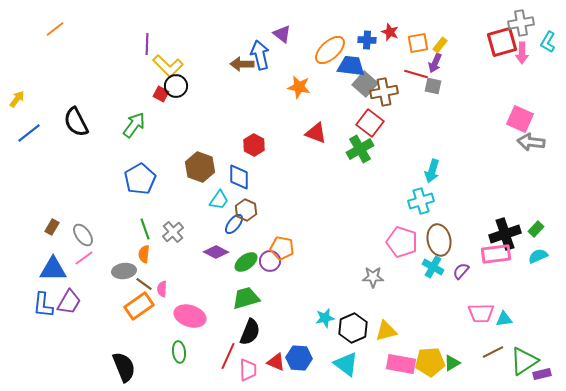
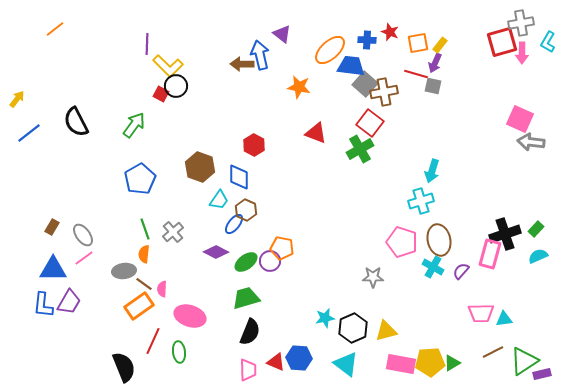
pink rectangle at (496, 254): moved 6 px left; rotated 68 degrees counterclockwise
red line at (228, 356): moved 75 px left, 15 px up
